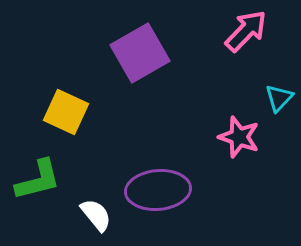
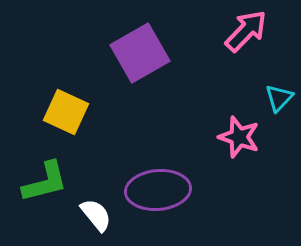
green L-shape: moved 7 px right, 2 px down
